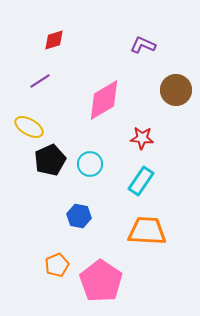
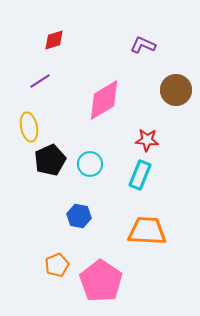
yellow ellipse: rotated 48 degrees clockwise
red star: moved 5 px right, 2 px down
cyan rectangle: moved 1 px left, 6 px up; rotated 12 degrees counterclockwise
